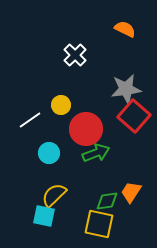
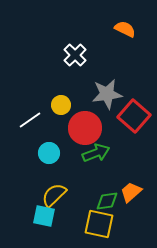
gray star: moved 19 px left, 5 px down
red circle: moved 1 px left, 1 px up
orange trapezoid: rotated 15 degrees clockwise
